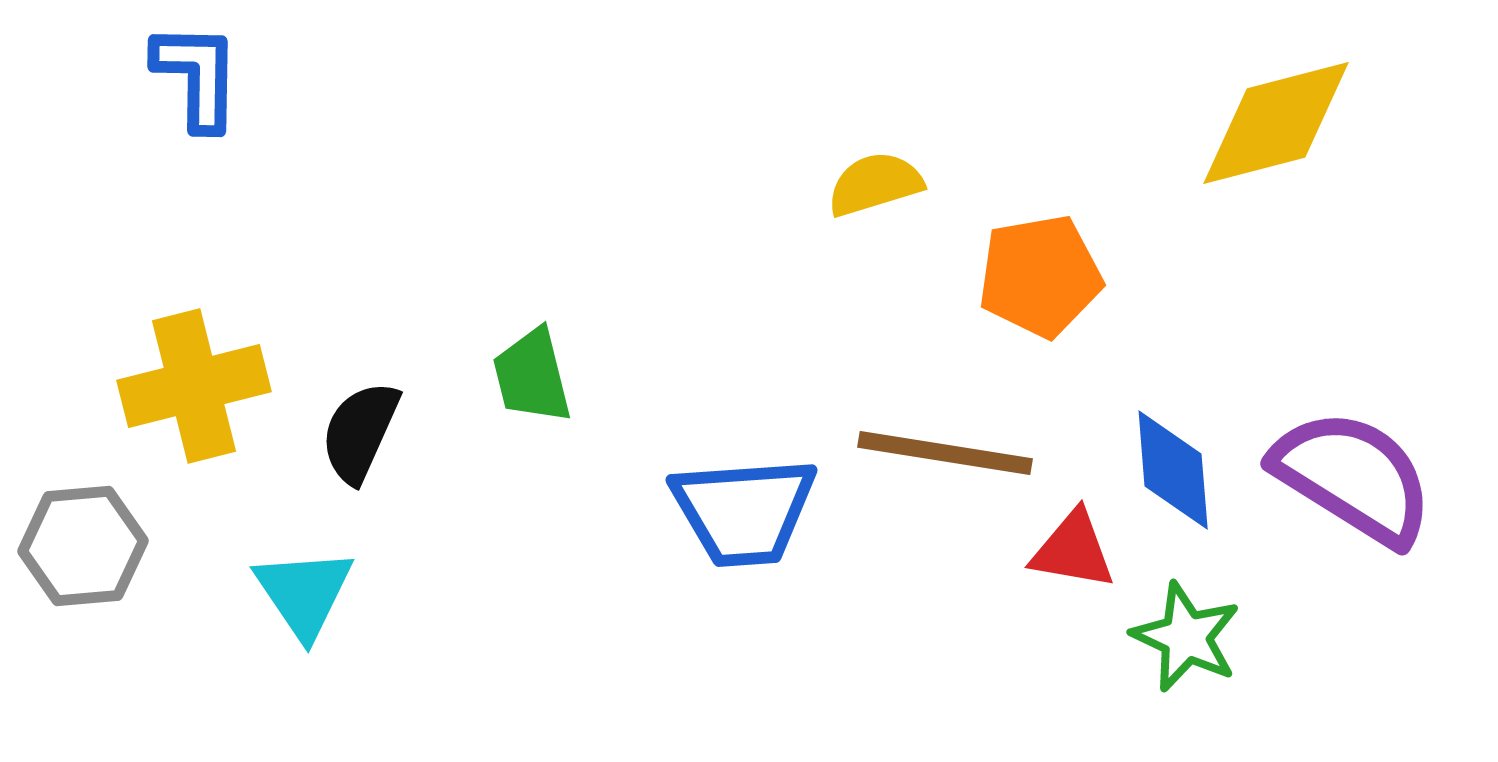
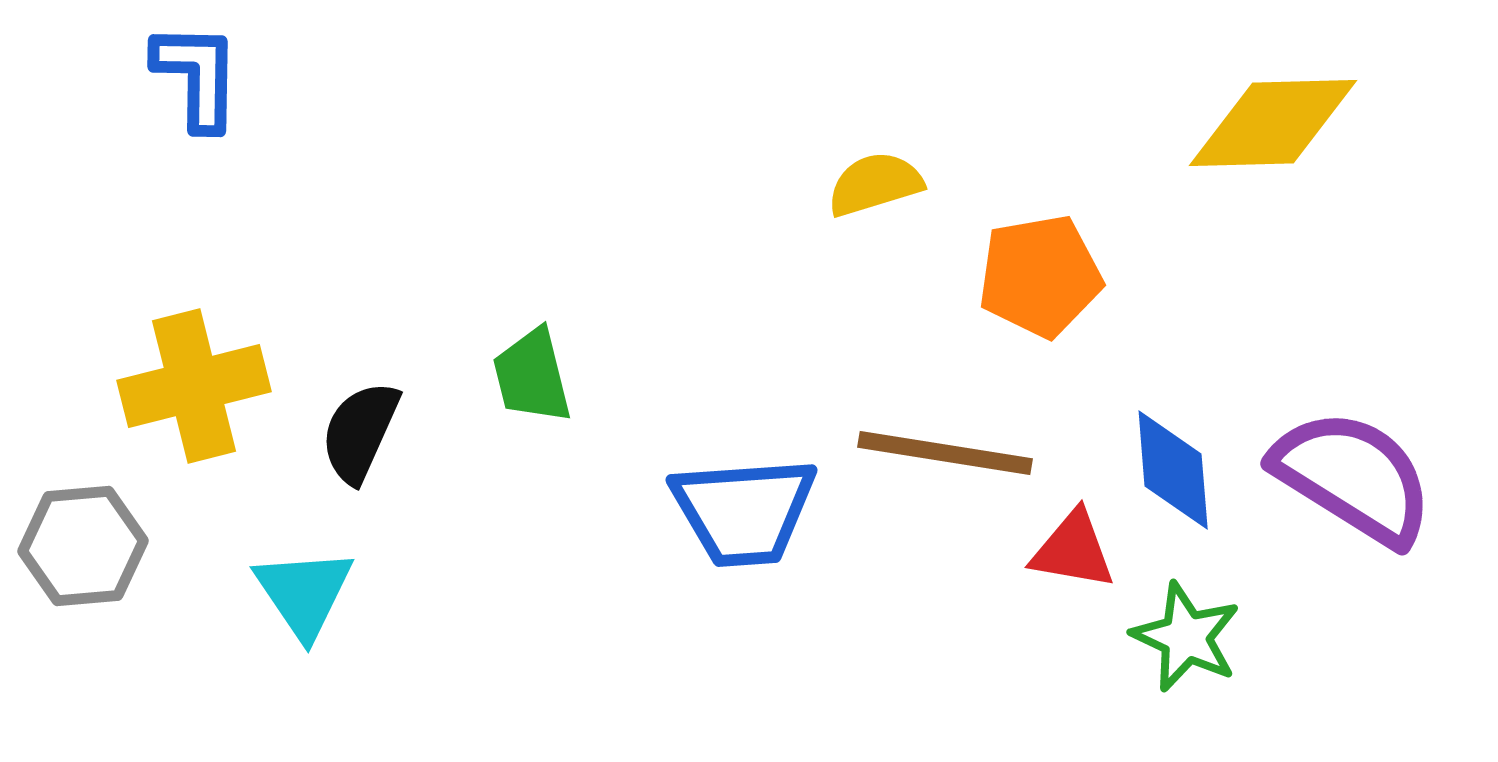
yellow diamond: moved 3 px left; rotated 13 degrees clockwise
